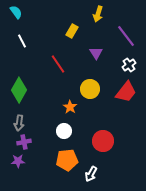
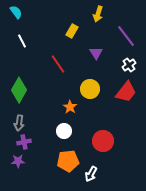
orange pentagon: moved 1 px right, 1 px down
